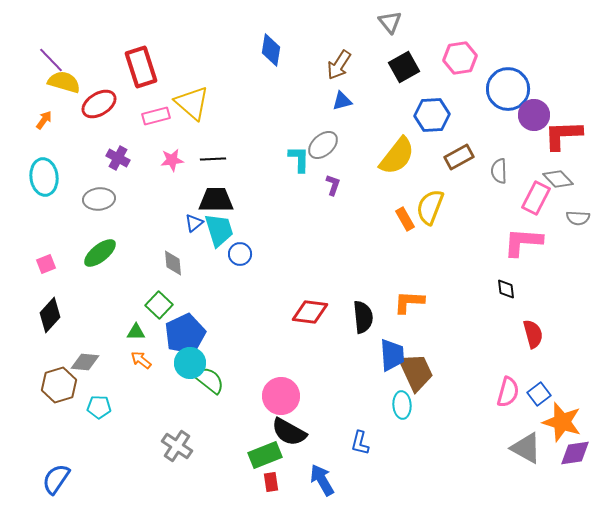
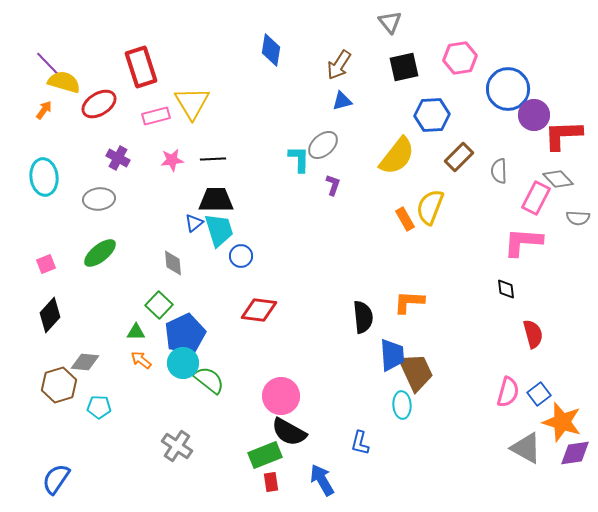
purple line at (51, 60): moved 3 px left, 4 px down
black square at (404, 67): rotated 16 degrees clockwise
yellow triangle at (192, 103): rotated 18 degrees clockwise
orange arrow at (44, 120): moved 10 px up
brown rectangle at (459, 157): rotated 16 degrees counterclockwise
blue circle at (240, 254): moved 1 px right, 2 px down
red diamond at (310, 312): moved 51 px left, 2 px up
cyan circle at (190, 363): moved 7 px left
